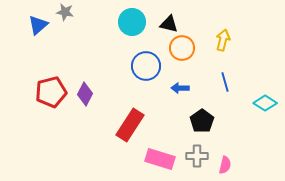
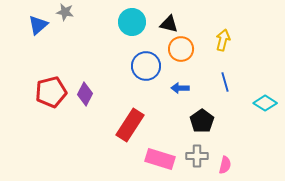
orange circle: moved 1 px left, 1 px down
